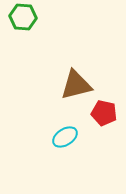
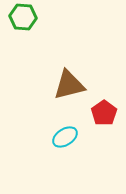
brown triangle: moved 7 px left
red pentagon: rotated 25 degrees clockwise
